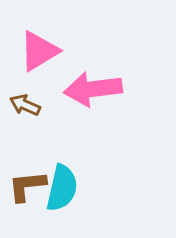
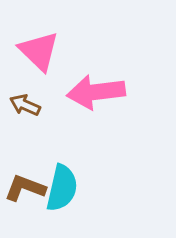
pink triangle: rotated 45 degrees counterclockwise
pink arrow: moved 3 px right, 3 px down
brown L-shape: moved 2 px left, 2 px down; rotated 27 degrees clockwise
